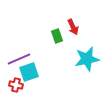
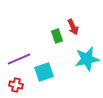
cyan square: moved 15 px right
